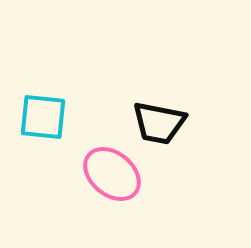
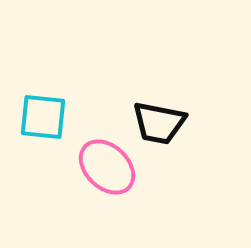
pink ellipse: moved 5 px left, 7 px up; rotated 4 degrees clockwise
